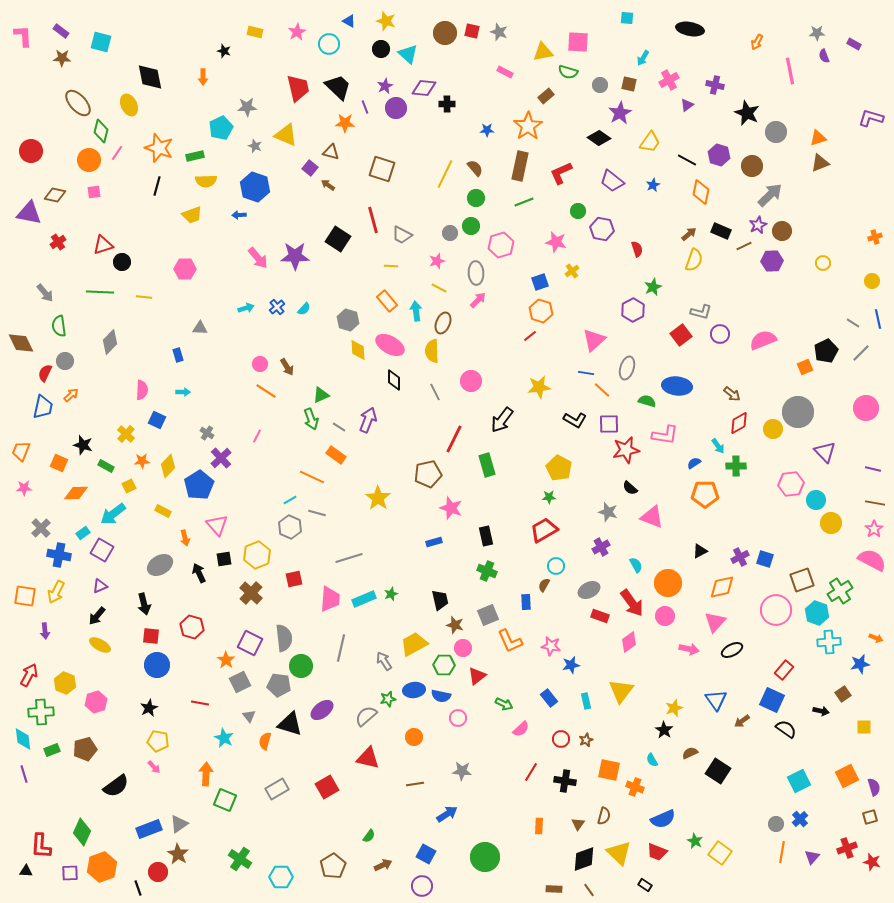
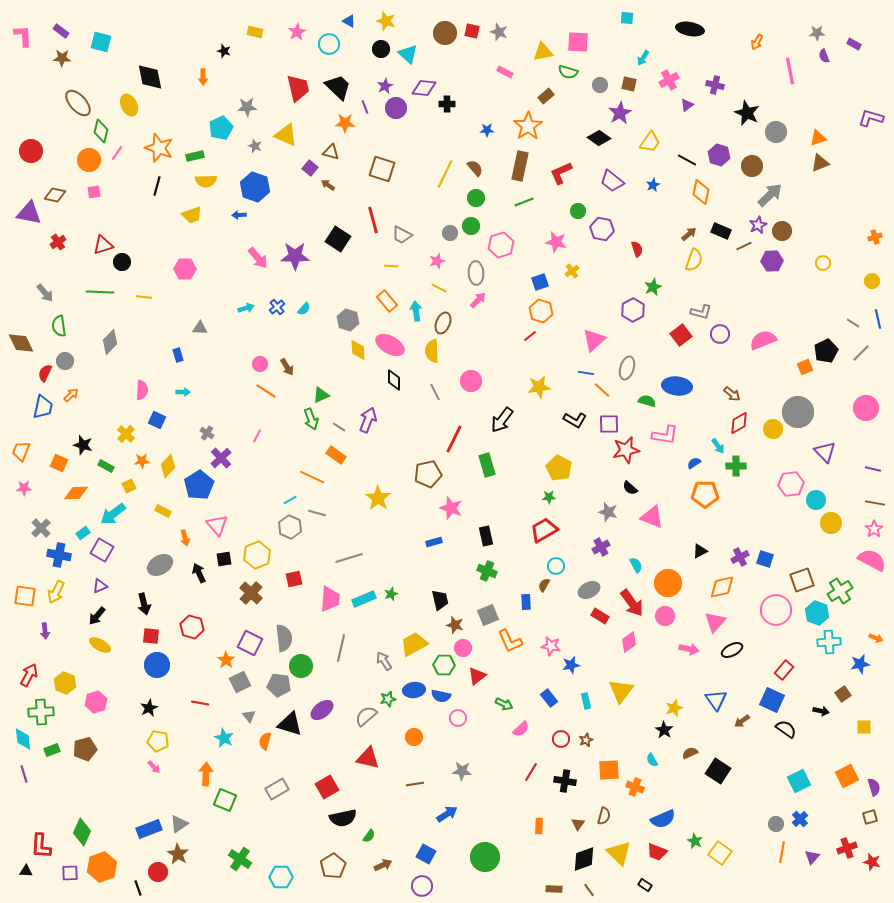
red rectangle at (600, 616): rotated 12 degrees clockwise
orange square at (609, 770): rotated 15 degrees counterclockwise
black semicircle at (116, 786): moved 227 px right, 32 px down; rotated 24 degrees clockwise
